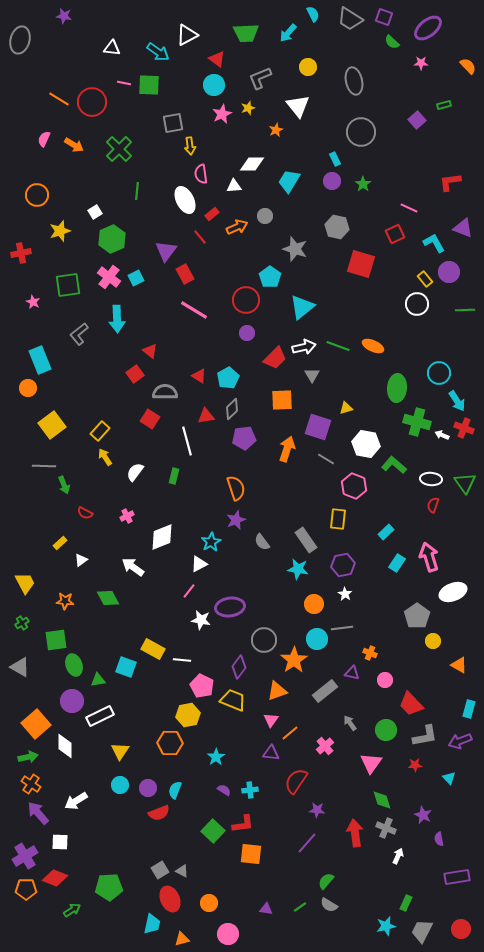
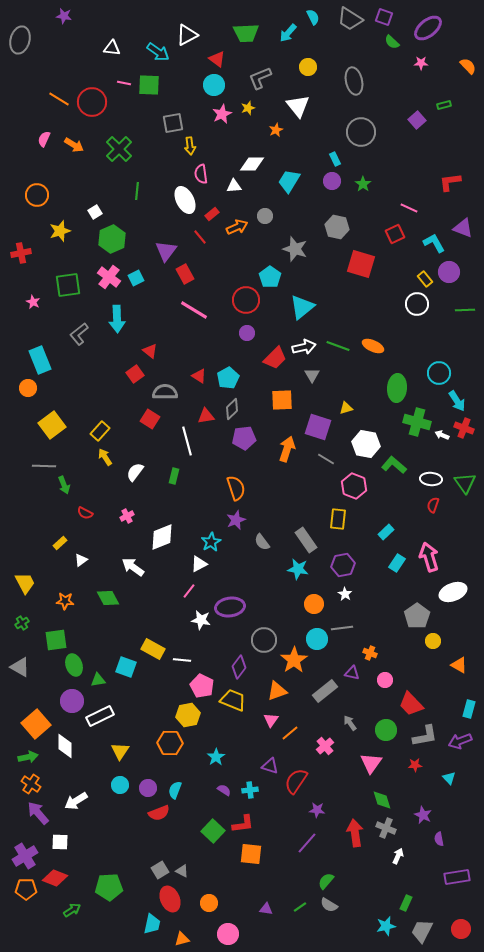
cyan semicircle at (313, 14): moved 3 px down
purple triangle at (271, 753): moved 1 px left, 13 px down; rotated 12 degrees clockwise
